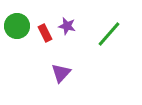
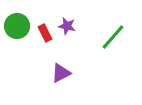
green line: moved 4 px right, 3 px down
purple triangle: rotated 20 degrees clockwise
